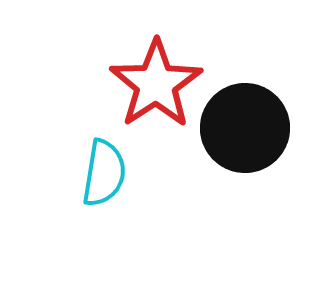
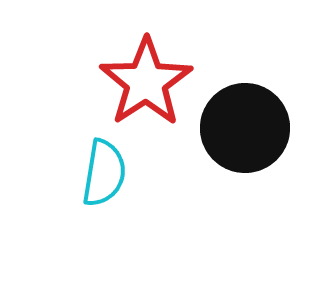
red star: moved 10 px left, 2 px up
